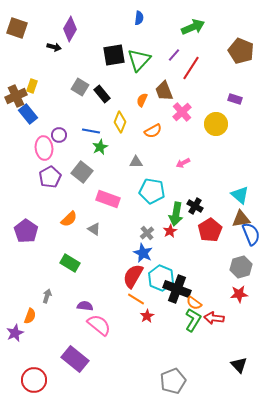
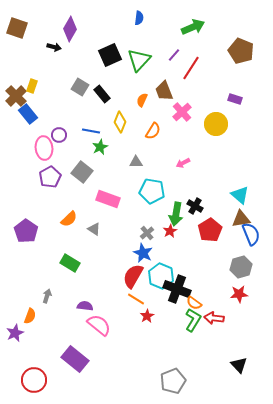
black square at (114, 55): moved 4 px left; rotated 15 degrees counterclockwise
brown cross at (16, 96): rotated 20 degrees counterclockwise
orange semicircle at (153, 131): rotated 30 degrees counterclockwise
cyan hexagon at (161, 278): moved 2 px up
